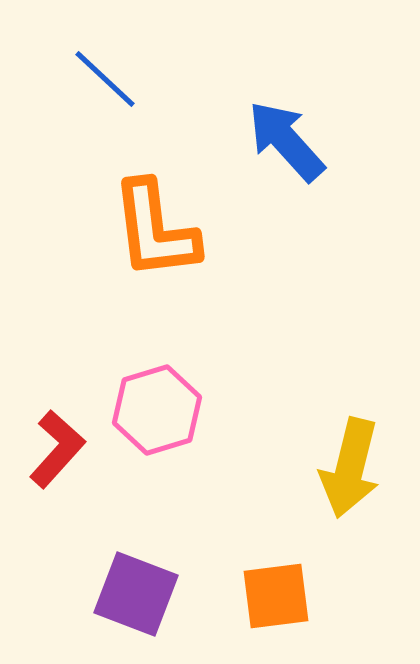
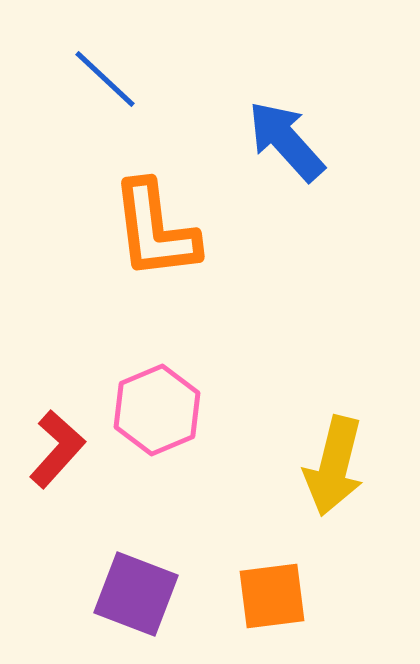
pink hexagon: rotated 6 degrees counterclockwise
yellow arrow: moved 16 px left, 2 px up
orange square: moved 4 px left
